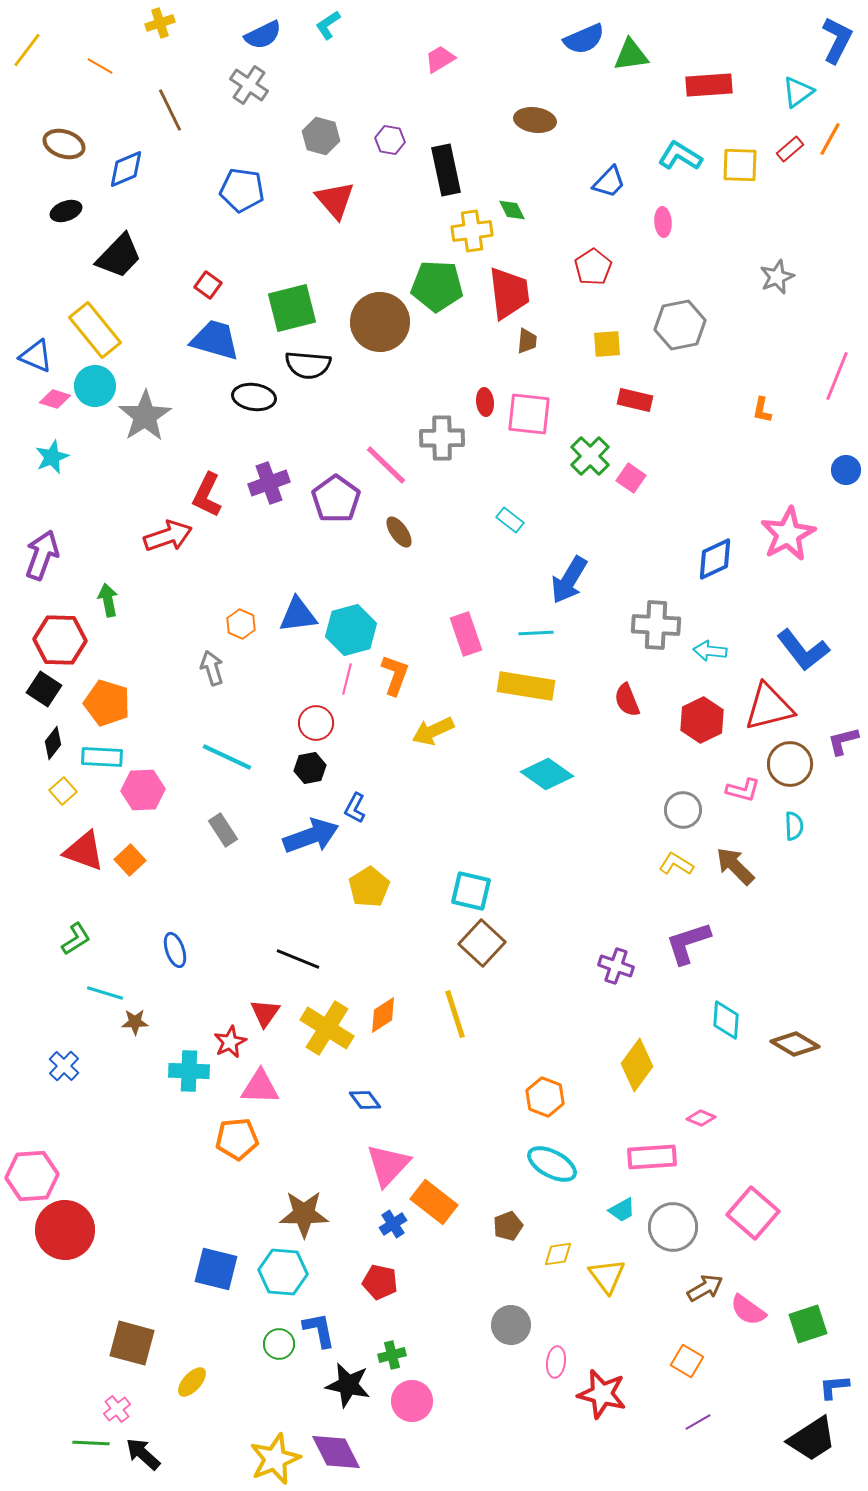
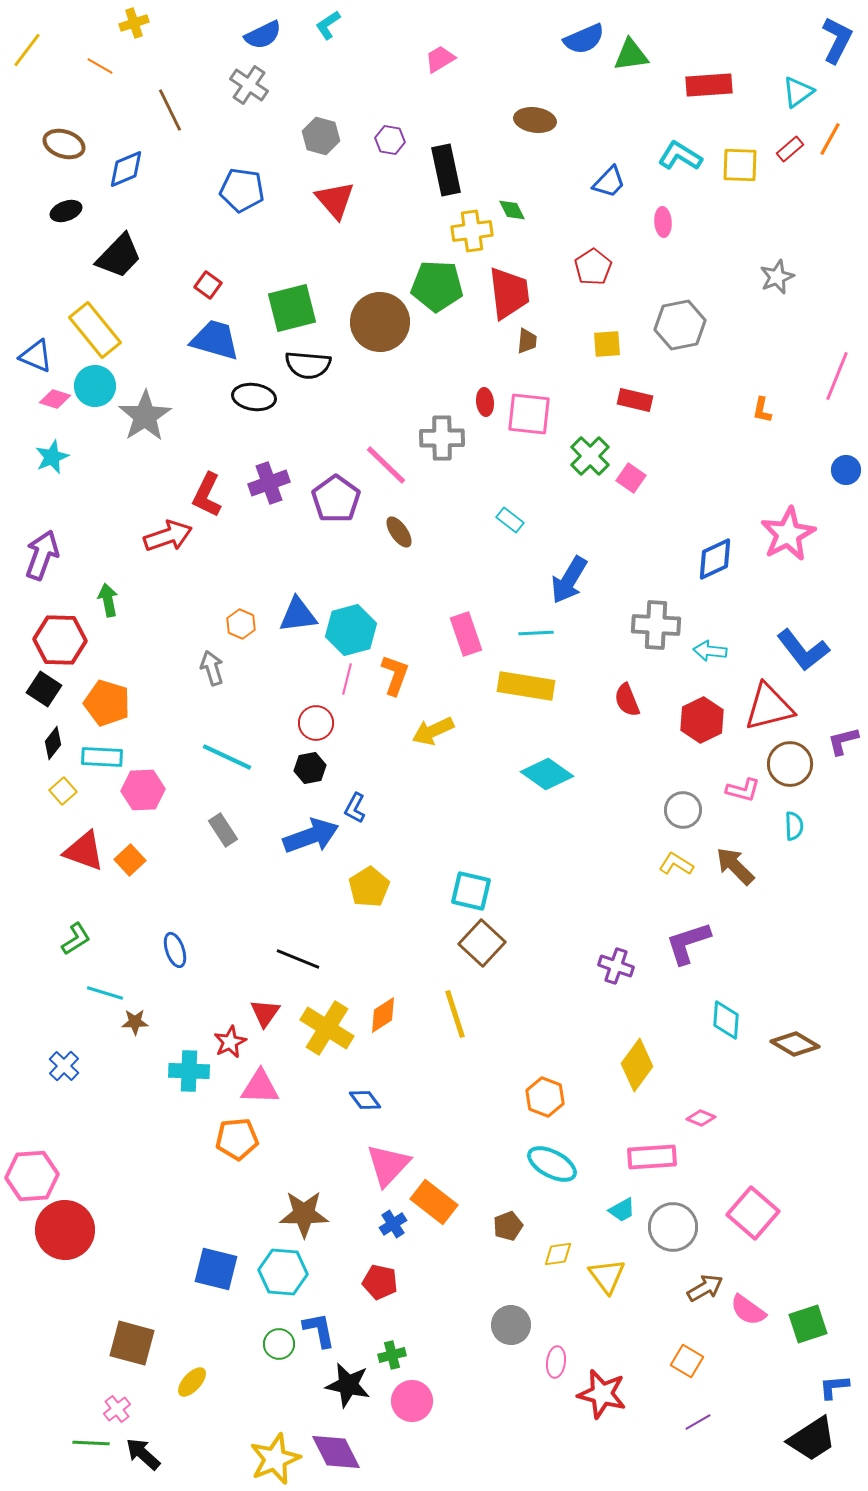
yellow cross at (160, 23): moved 26 px left
